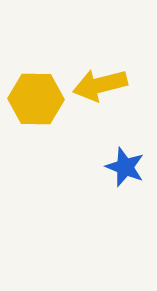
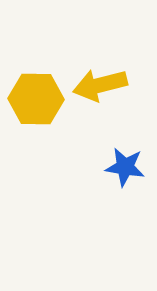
blue star: rotated 12 degrees counterclockwise
